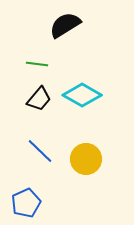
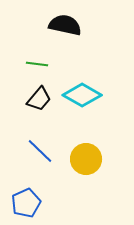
black semicircle: rotated 44 degrees clockwise
